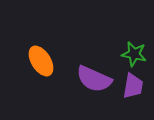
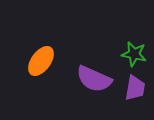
orange ellipse: rotated 68 degrees clockwise
purple trapezoid: moved 2 px right, 2 px down
